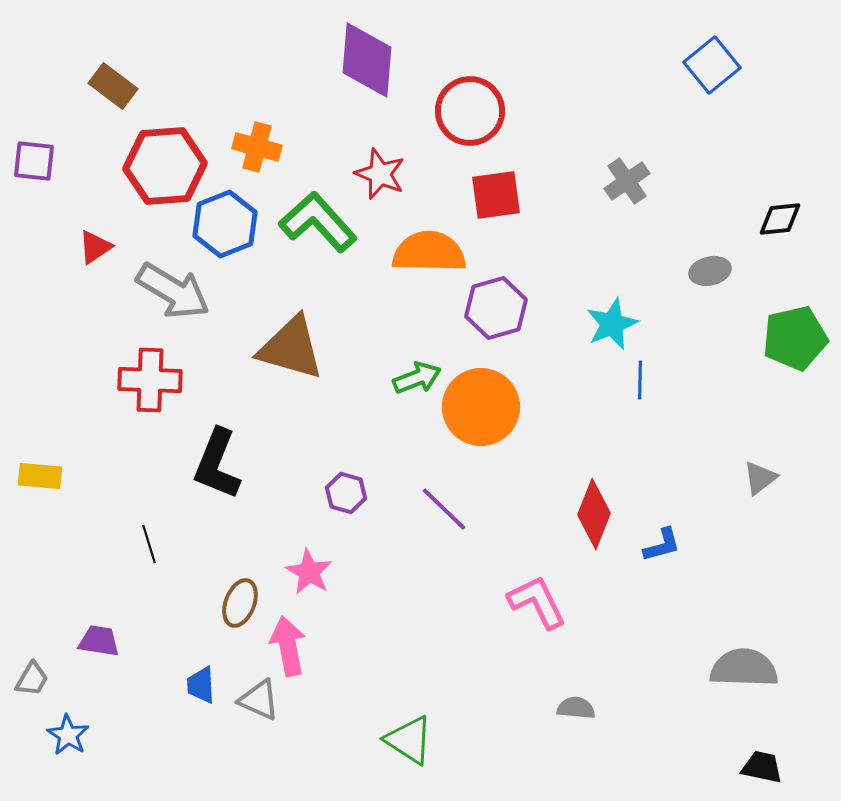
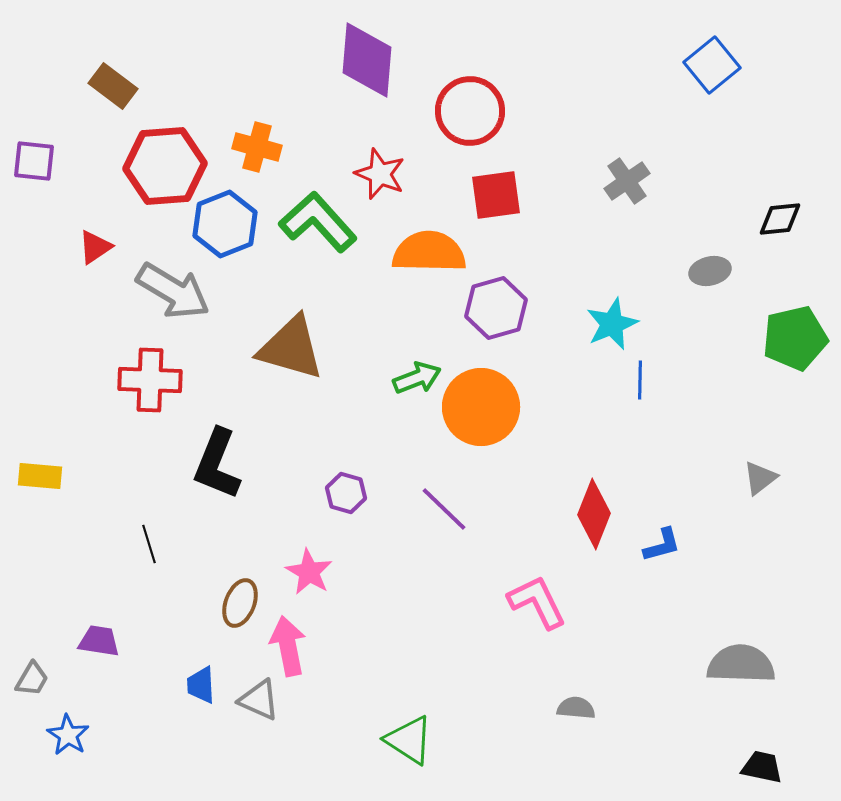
gray semicircle at (744, 668): moved 3 px left, 4 px up
